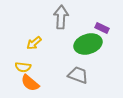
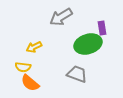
gray arrow: rotated 125 degrees counterclockwise
purple rectangle: rotated 56 degrees clockwise
yellow arrow: moved 4 px down; rotated 14 degrees clockwise
gray trapezoid: moved 1 px left, 1 px up
